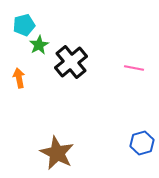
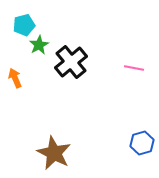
orange arrow: moved 4 px left; rotated 12 degrees counterclockwise
brown star: moved 3 px left
